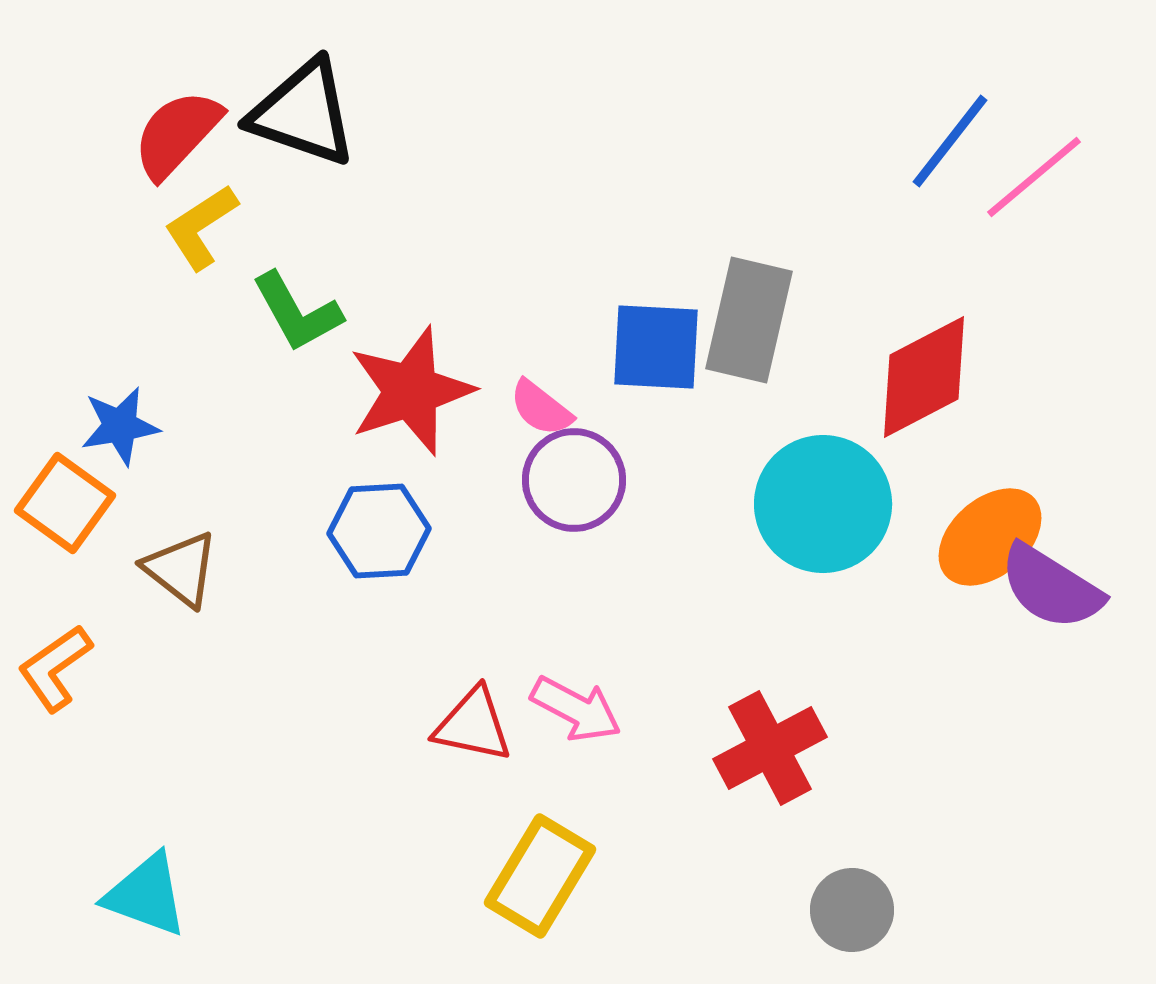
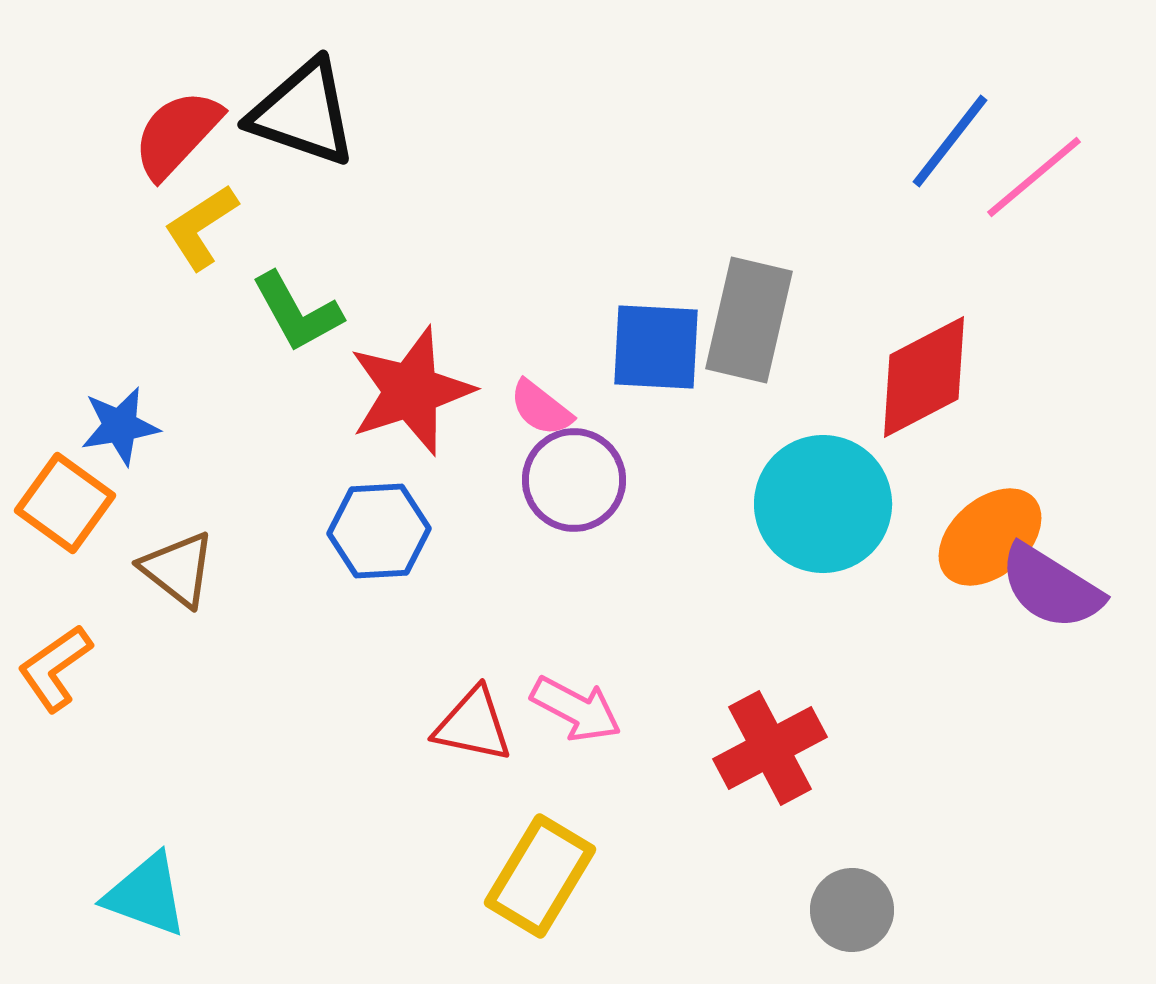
brown triangle: moved 3 px left
